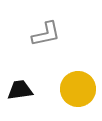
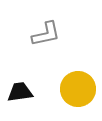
black trapezoid: moved 2 px down
